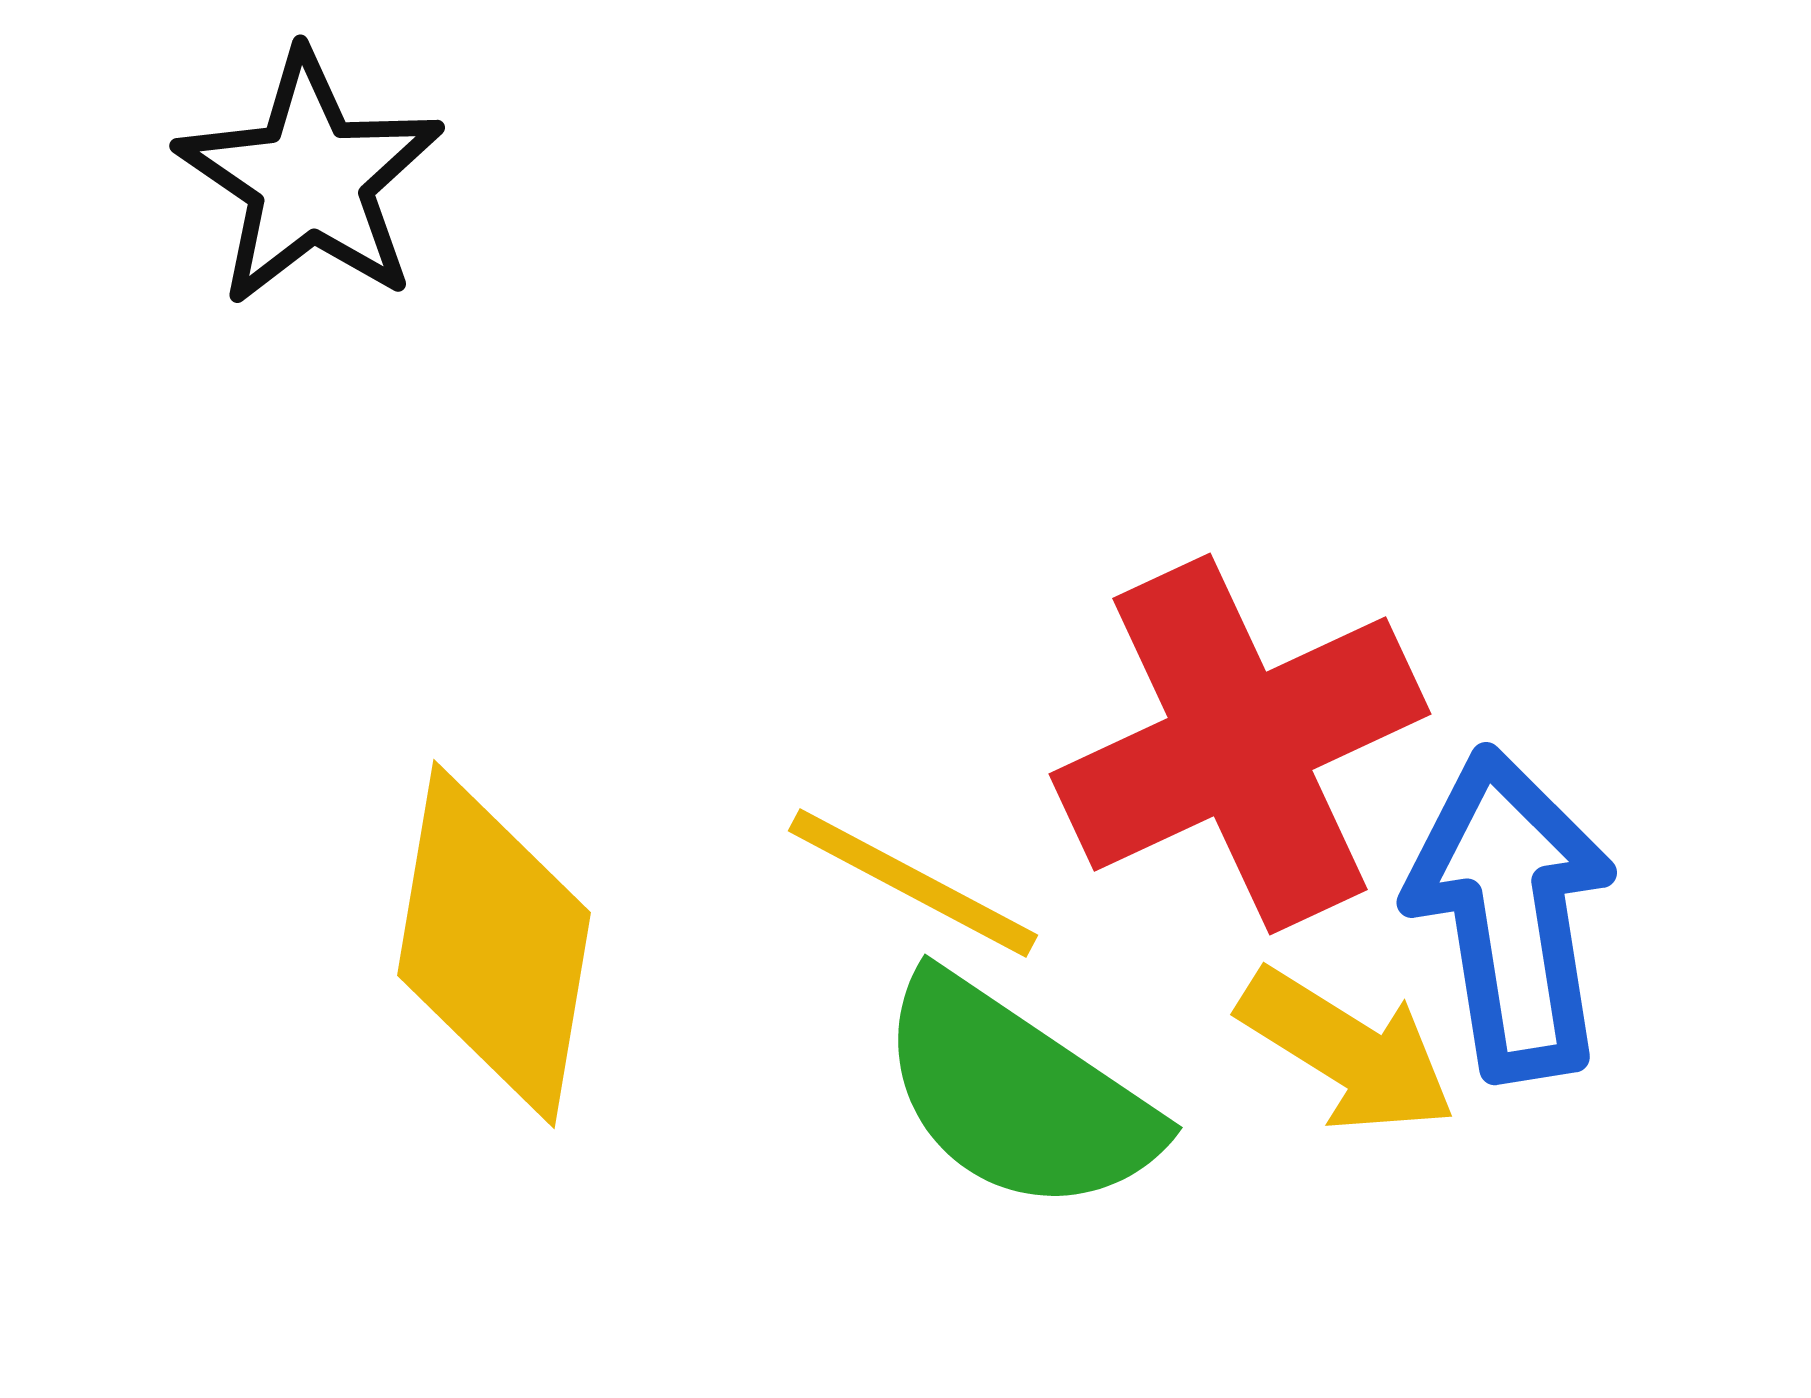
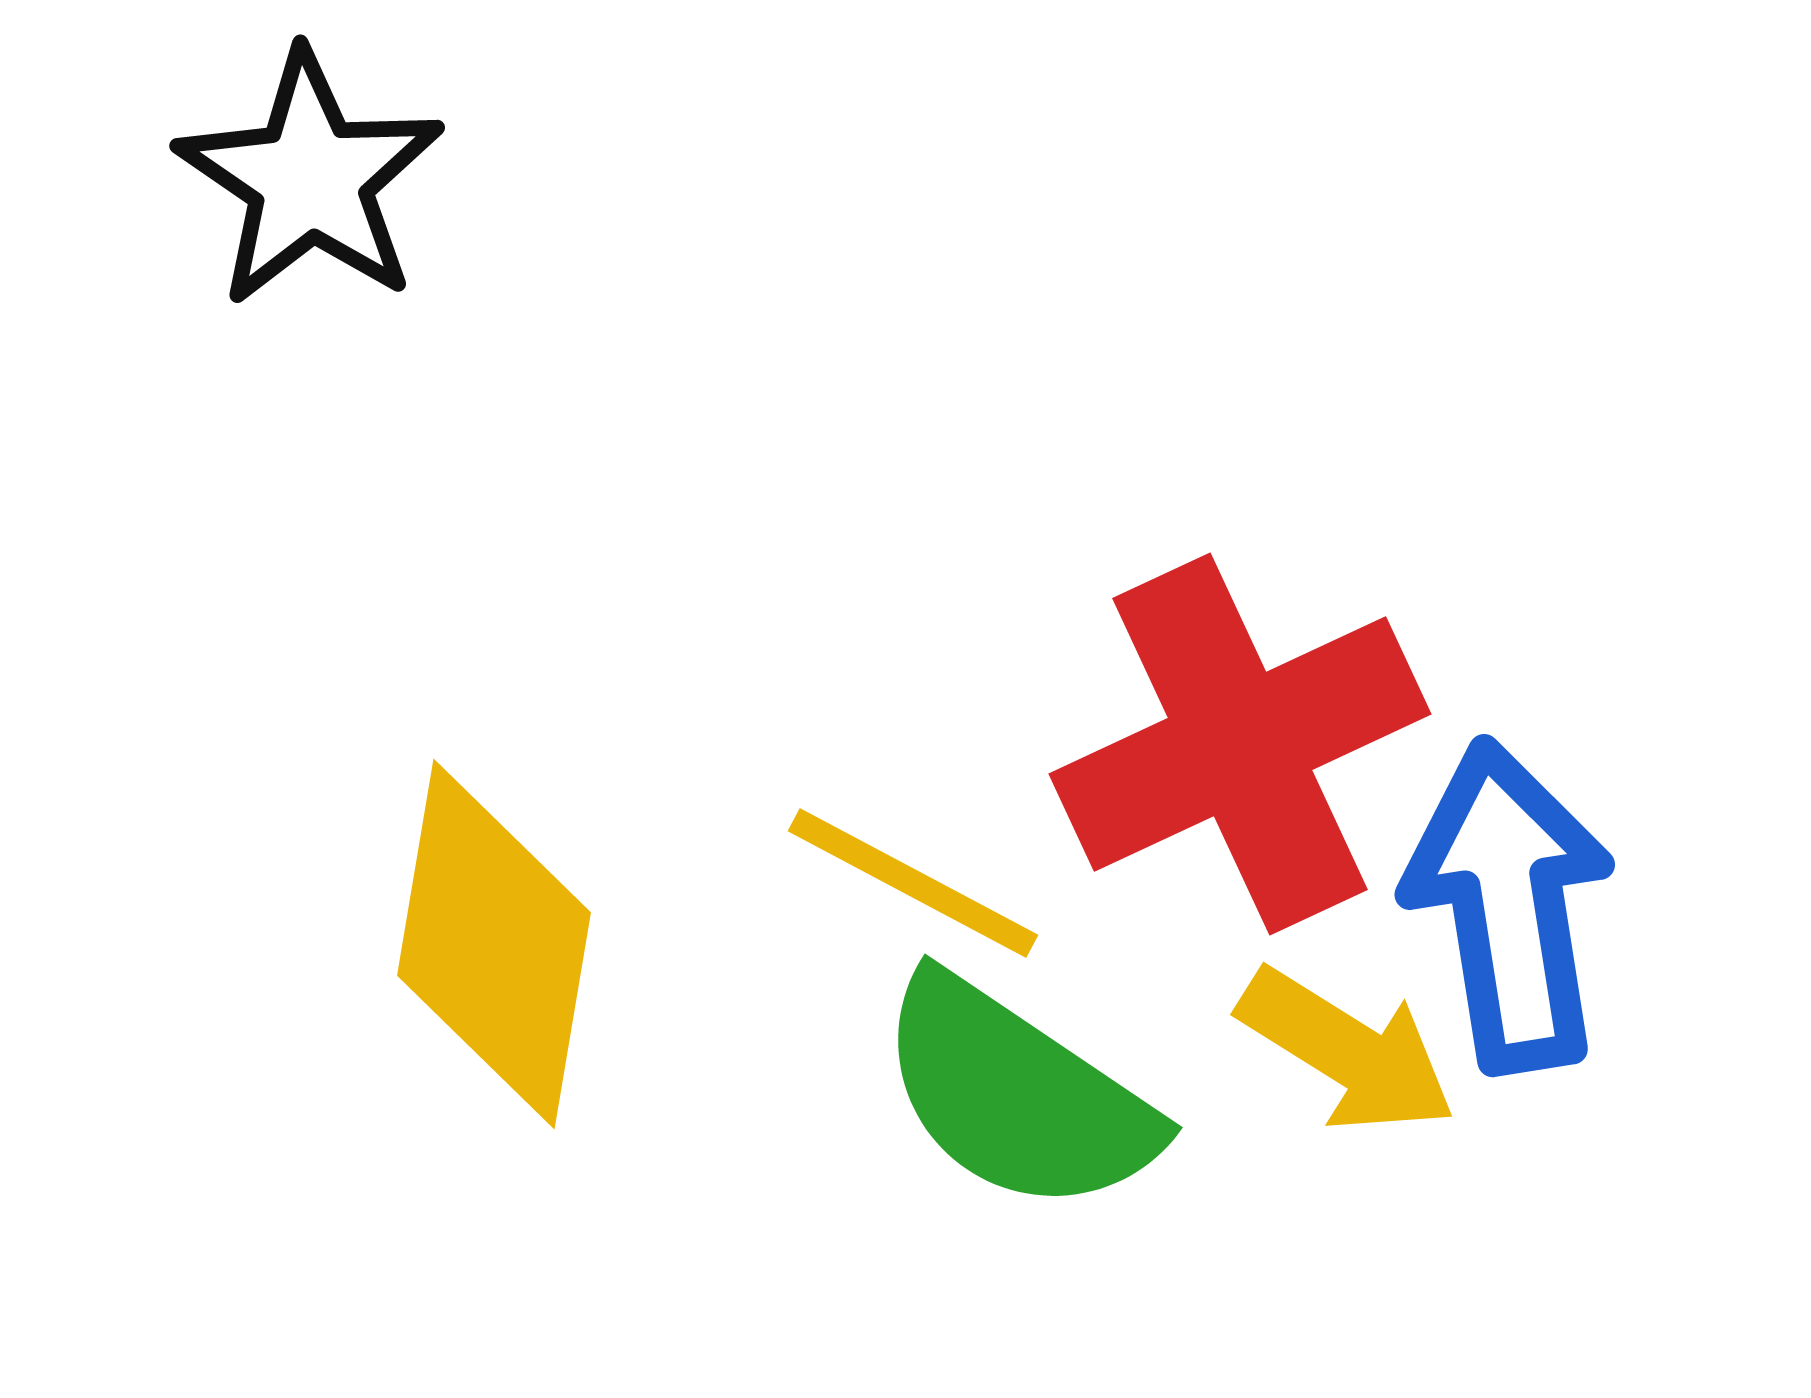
blue arrow: moved 2 px left, 8 px up
